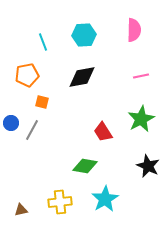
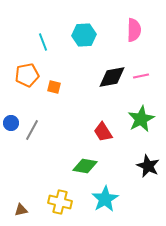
black diamond: moved 30 px right
orange square: moved 12 px right, 15 px up
yellow cross: rotated 20 degrees clockwise
